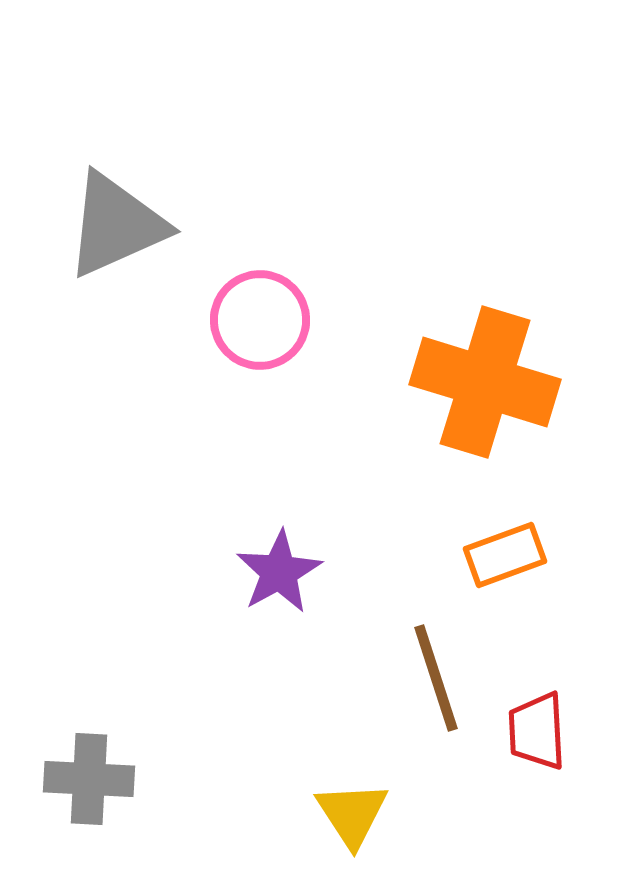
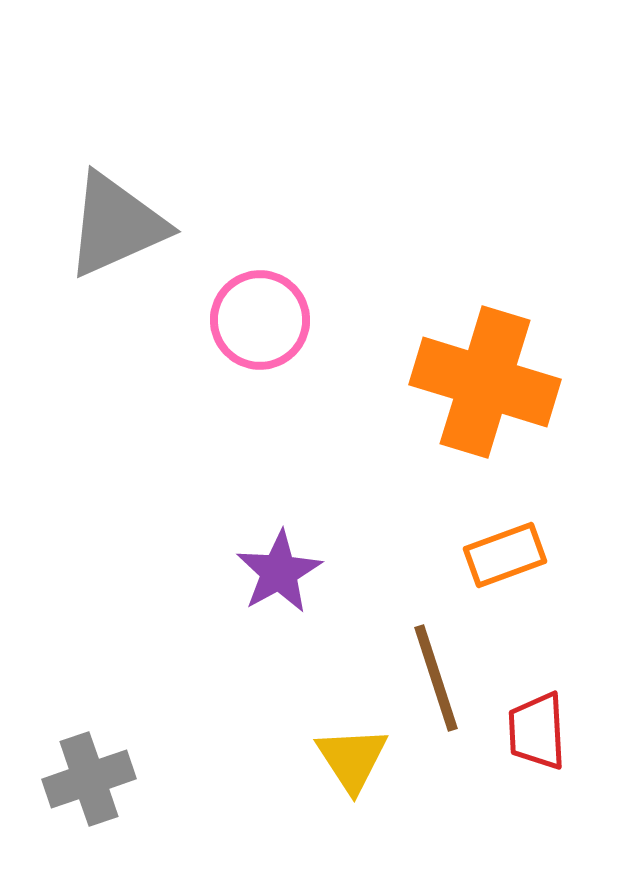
gray cross: rotated 22 degrees counterclockwise
yellow triangle: moved 55 px up
